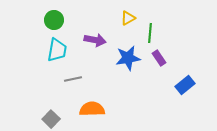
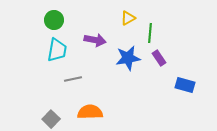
blue rectangle: rotated 54 degrees clockwise
orange semicircle: moved 2 px left, 3 px down
